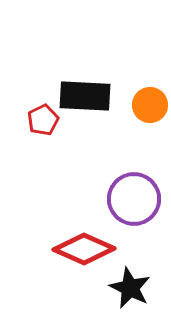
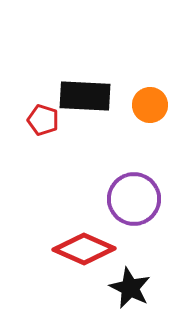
red pentagon: rotated 28 degrees counterclockwise
